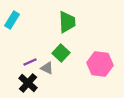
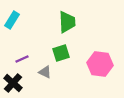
green square: rotated 30 degrees clockwise
purple line: moved 8 px left, 3 px up
gray triangle: moved 2 px left, 4 px down
black cross: moved 15 px left
